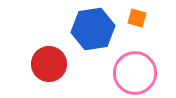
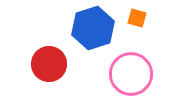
blue hexagon: moved 1 px up; rotated 9 degrees counterclockwise
pink circle: moved 4 px left, 1 px down
